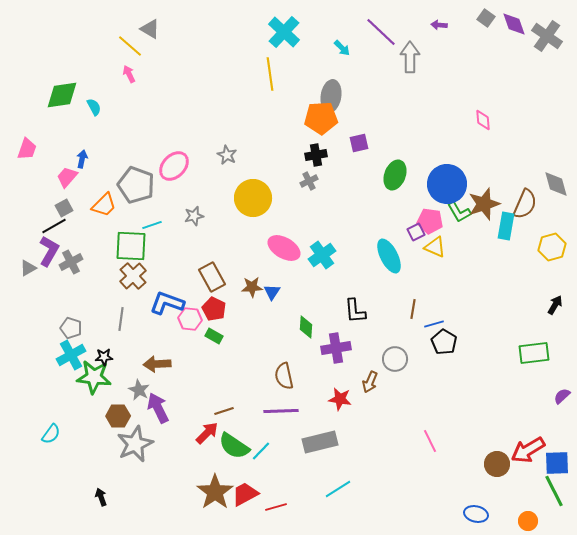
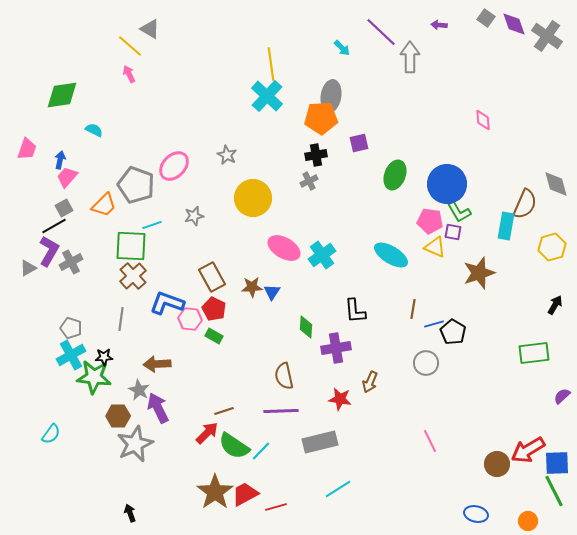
cyan cross at (284, 32): moved 17 px left, 64 px down
yellow line at (270, 74): moved 1 px right, 10 px up
cyan semicircle at (94, 107): moved 23 px down; rotated 36 degrees counterclockwise
blue arrow at (82, 159): moved 22 px left, 1 px down
brown star at (484, 204): moved 5 px left, 69 px down
purple square at (416, 232): moved 37 px right; rotated 36 degrees clockwise
cyan ellipse at (389, 256): moved 2 px right, 1 px up; rotated 32 degrees counterclockwise
black pentagon at (444, 342): moved 9 px right, 10 px up
gray circle at (395, 359): moved 31 px right, 4 px down
black arrow at (101, 497): moved 29 px right, 16 px down
